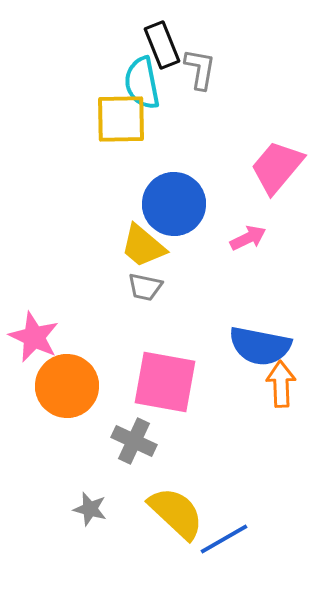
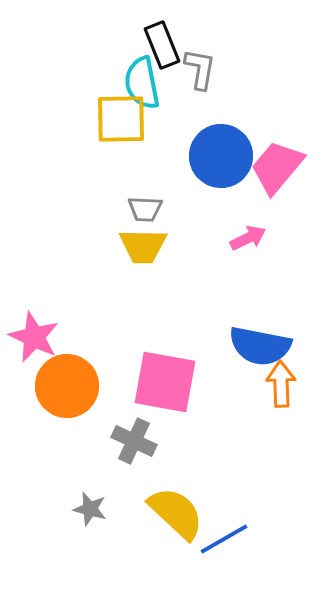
blue circle: moved 47 px right, 48 px up
yellow trapezoid: rotated 39 degrees counterclockwise
gray trapezoid: moved 78 px up; rotated 9 degrees counterclockwise
